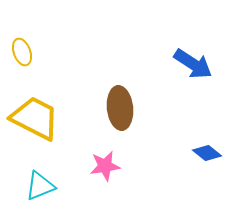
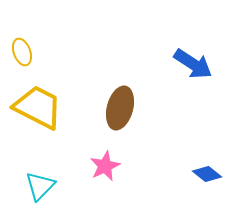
brown ellipse: rotated 21 degrees clockwise
yellow trapezoid: moved 3 px right, 11 px up
blue diamond: moved 21 px down
pink star: rotated 16 degrees counterclockwise
cyan triangle: rotated 24 degrees counterclockwise
